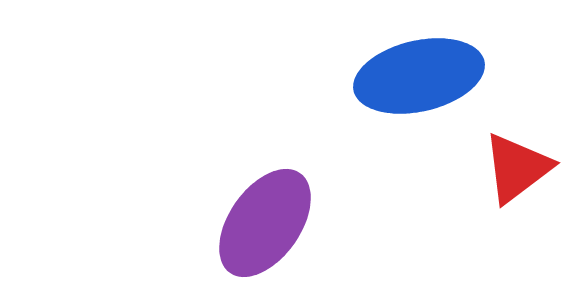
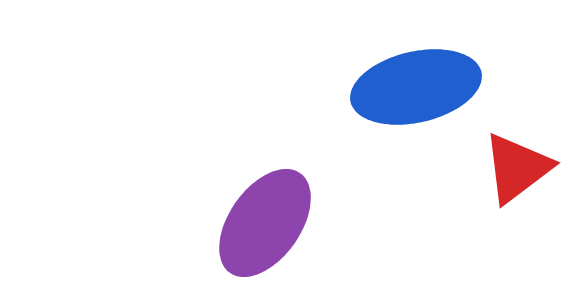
blue ellipse: moved 3 px left, 11 px down
